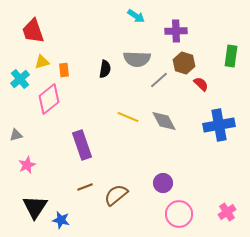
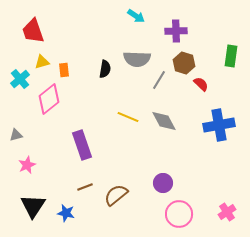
gray line: rotated 18 degrees counterclockwise
black triangle: moved 2 px left, 1 px up
blue star: moved 5 px right, 7 px up
